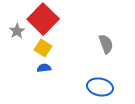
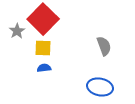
gray semicircle: moved 2 px left, 2 px down
yellow square: rotated 30 degrees counterclockwise
